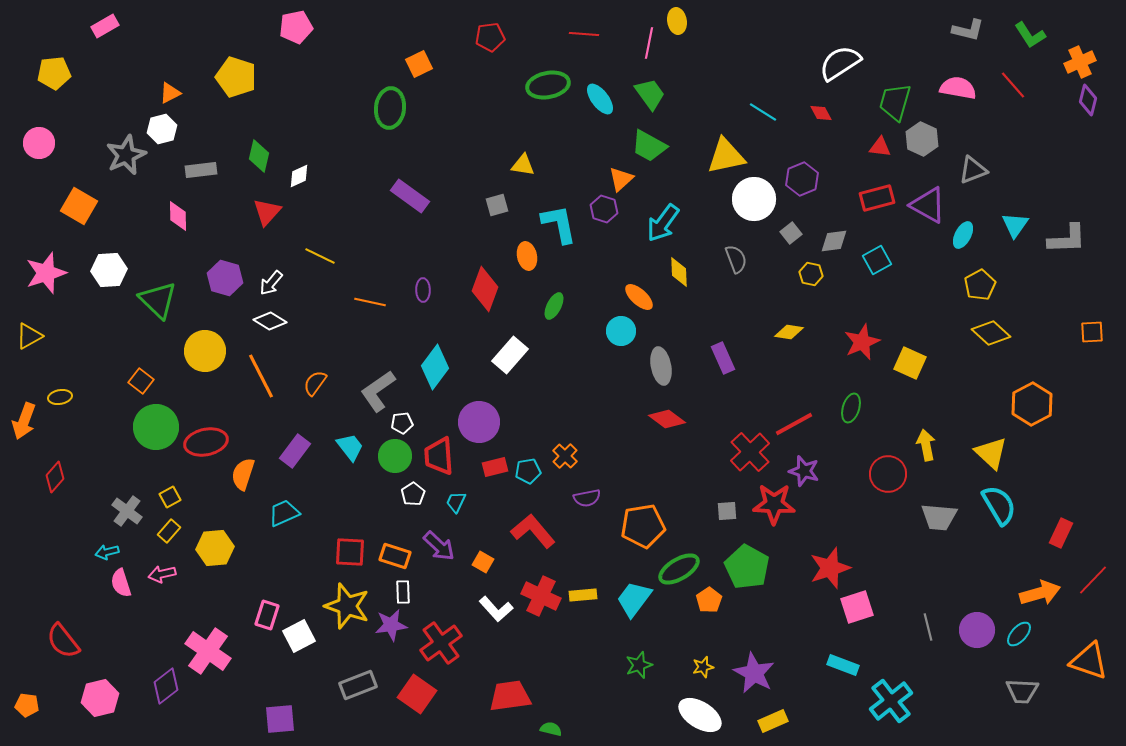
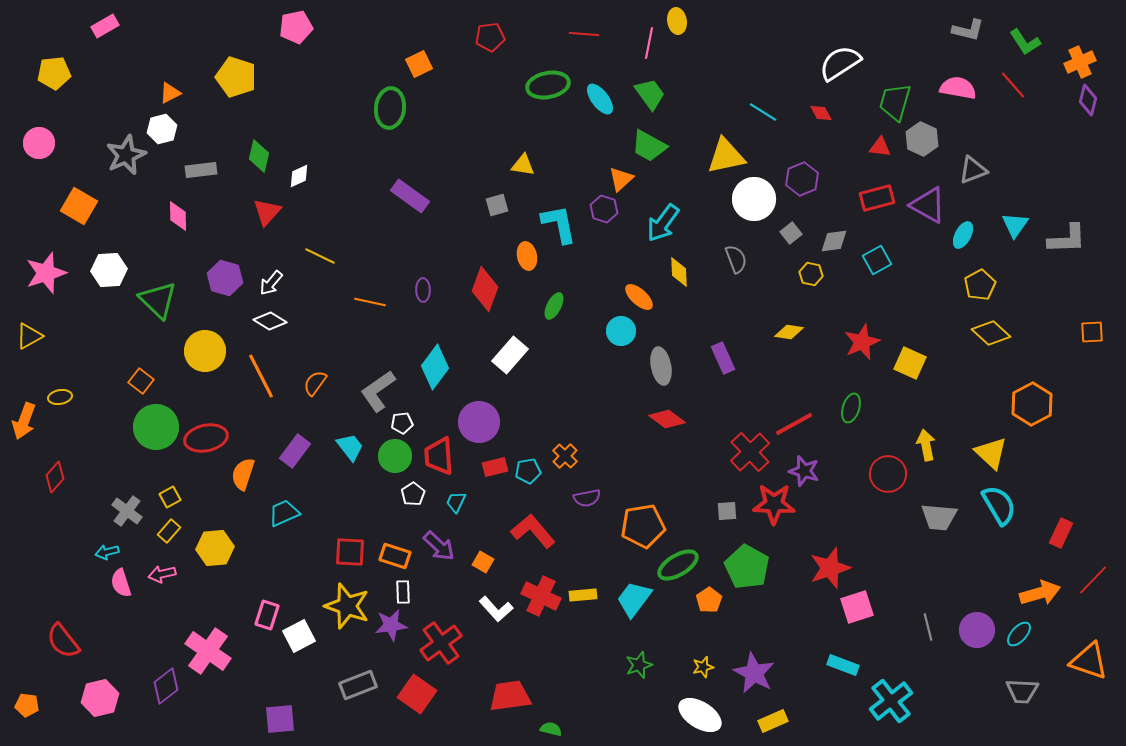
green L-shape at (1030, 35): moved 5 px left, 7 px down
red ellipse at (206, 442): moved 4 px up
green ellipse at (679, 569): moved 1 px left, 4 px up
